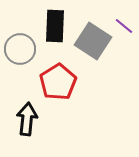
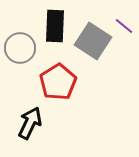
gray circle: moved 1 px up
black arrow: moved 3 px right, 4 px down; rotated 20 degrees clockwise
